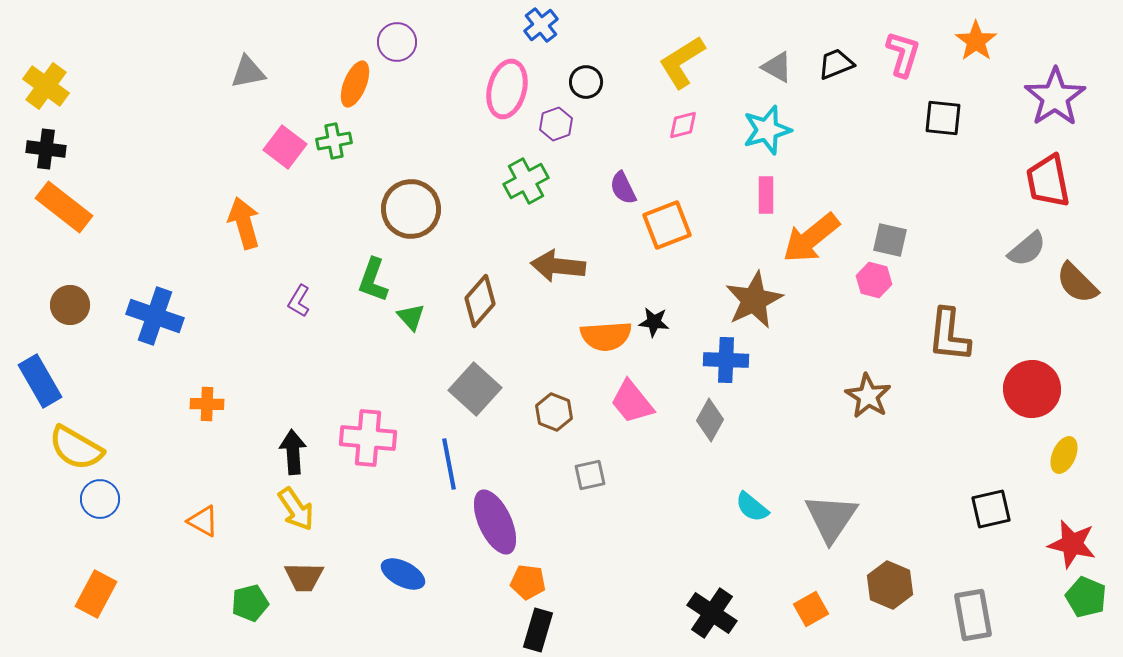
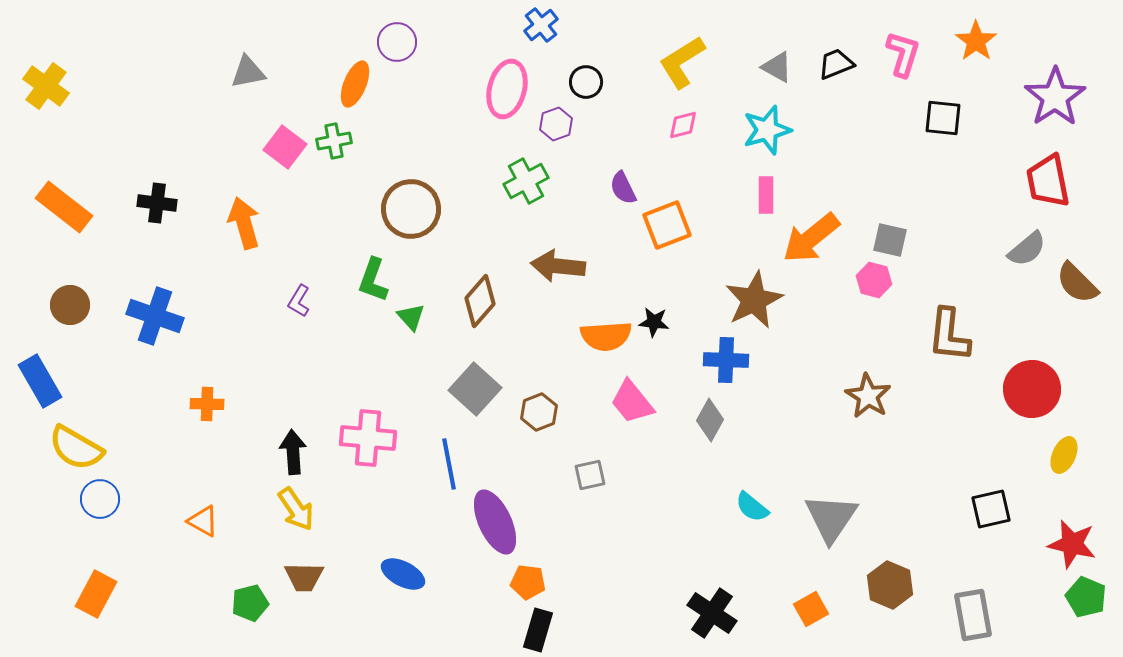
black cross at (46, 149): moved 111 px right, 54 px down
brown hexagon at (554, 412): moved 15 px left; rotated 18 degrees clockwise
